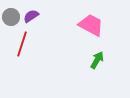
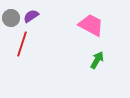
gray circle: moved 1 px down
